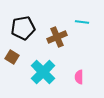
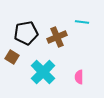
black pentagon: moved 3 px right, 5 px down
